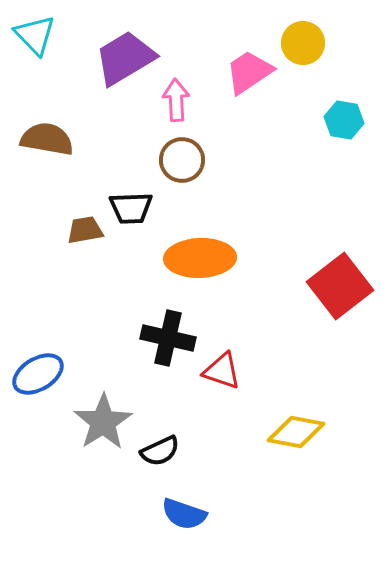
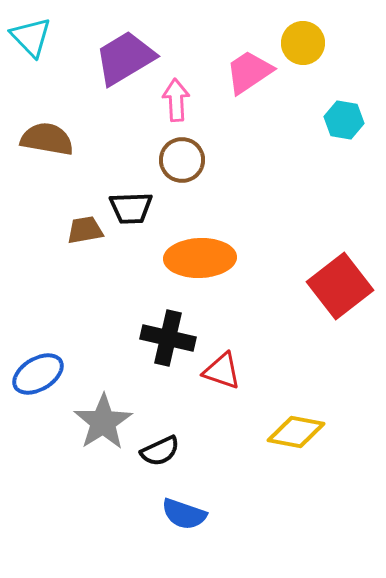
cyan triangle: moved 4 px left, 2 px down
